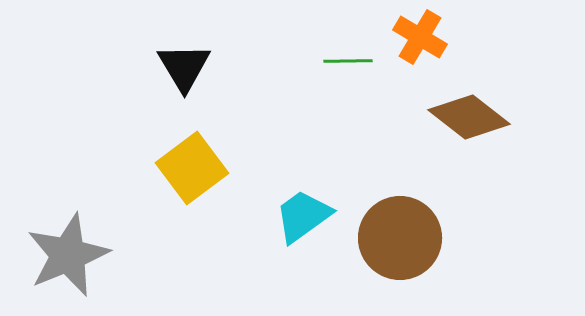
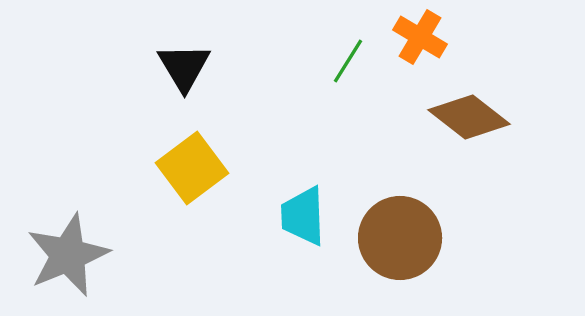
green line: rotated 57 degrees counterclockwise
cyan trapezoid: rotated 56 degrees counterclockwise
